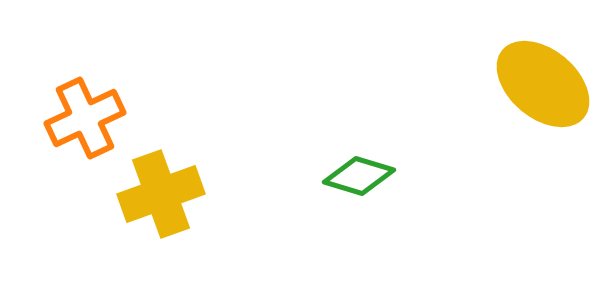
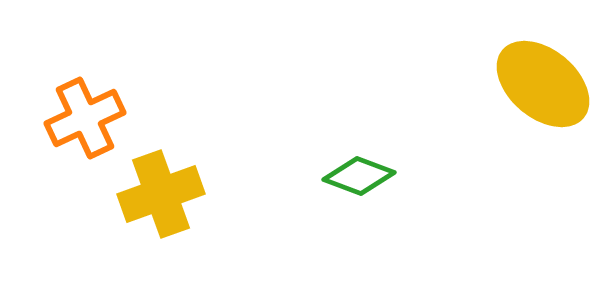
green diamond: rotated 4 degrees clockwise
